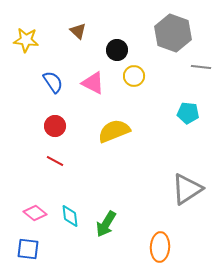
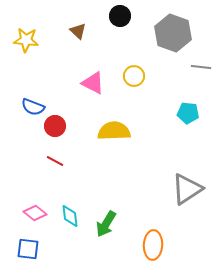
black circle: moved 3 px right, 34 px up
blue semicircle: moved 20 px left, 25 px down; rotated 145 degrees clockwise
yellow semicircle: rotated 20 degrees clockwise
orange ellipse: moved 7 px left, 2 px up
